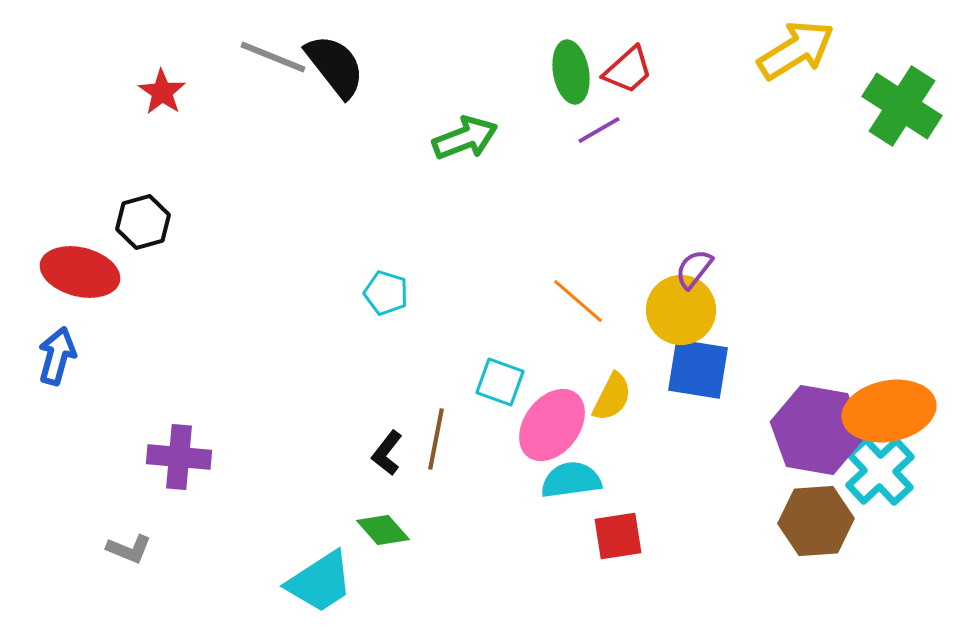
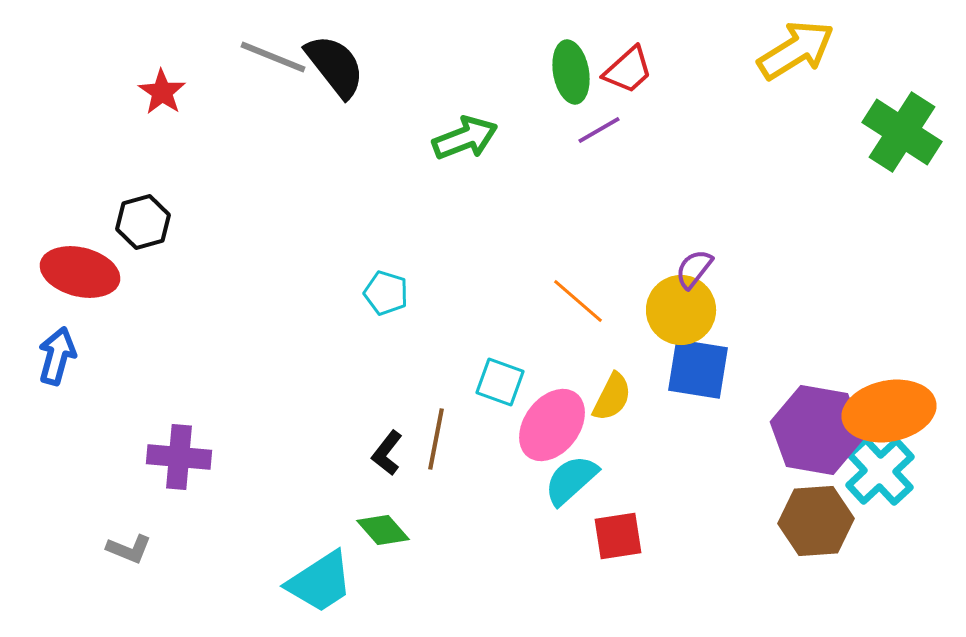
green cross: moved 26 px down
cyan semicircle: rotated 34 degrees counterclockwise
